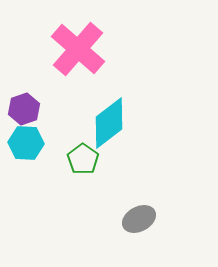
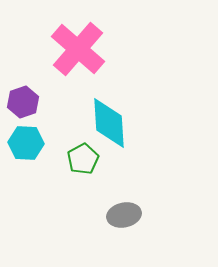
purple hexagon: moved 1 px left, 7 px up
cyan diamond: rotated 56 degrees counterclockwise
green pentagon: rotated 8 degrees clockwise
gray ellipse: moved 15 px left, 4 px up; rotated 16 degrees clockwise
